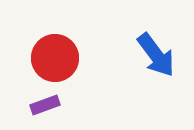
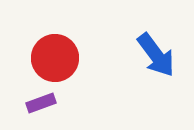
purple rectangle: moved 4 px left, 2 px up
